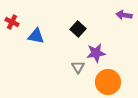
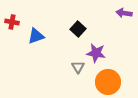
purple arrow: moved 2 px up
red cross: rotated 16 degrees counterclockwise
blue triangle: rotated 30 degrees counterclockwise
purple star: rotated 18 degrees clockwise
